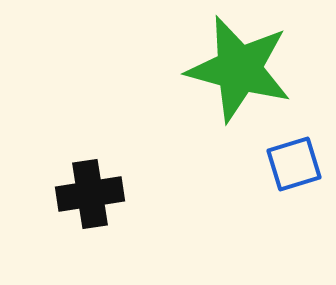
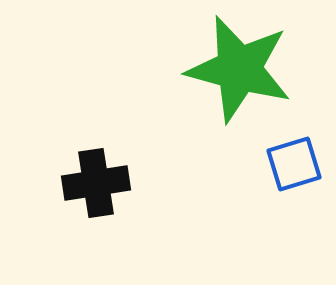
black cross: moved 6 px right, 11 px up
